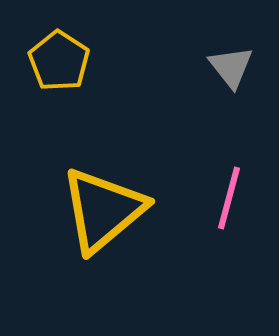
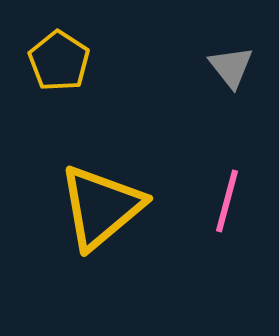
pink line: moved 2 px left, 3 px down
yellow triangle: moved 2 px left, 3 px up
